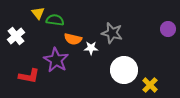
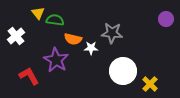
purple circle: moved 2 px left, 10 px up
gray star: rotated 10 degrees counterclockwise
white circle: moved 1 px left, 1 px down
red L-shape: rotated 130 degrees counterclockwise
yellow cross: moved 1 px up
